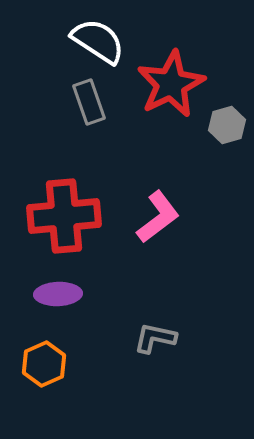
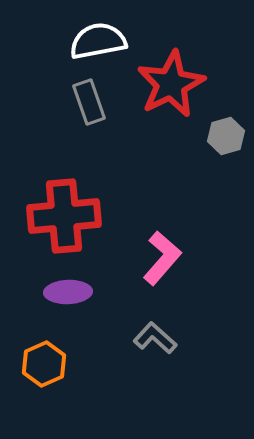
white semicircle: rotated 44 degrees counterclockwise
gray hexagon: moved 1 px left, 11 px down
pink L-shape: moved 4 px right, 41 px down; rotated 12 degrees counterclockwise
purple ellipse: moved 10 px right, 2 px up
gray L-shape: rotated 30 degrees clockwise
